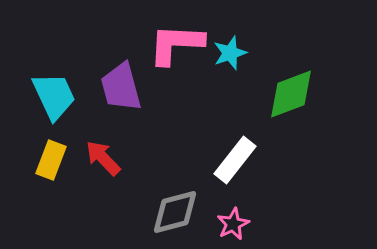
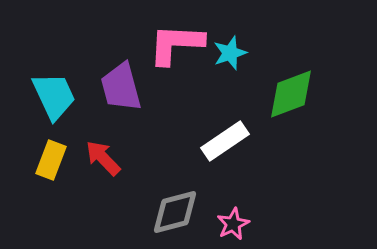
white rectangle: moved 10 px left, 19 px up; rotated 18 degrees clockwise
